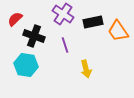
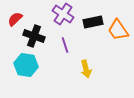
orange trapezoid: moved 1 px up
